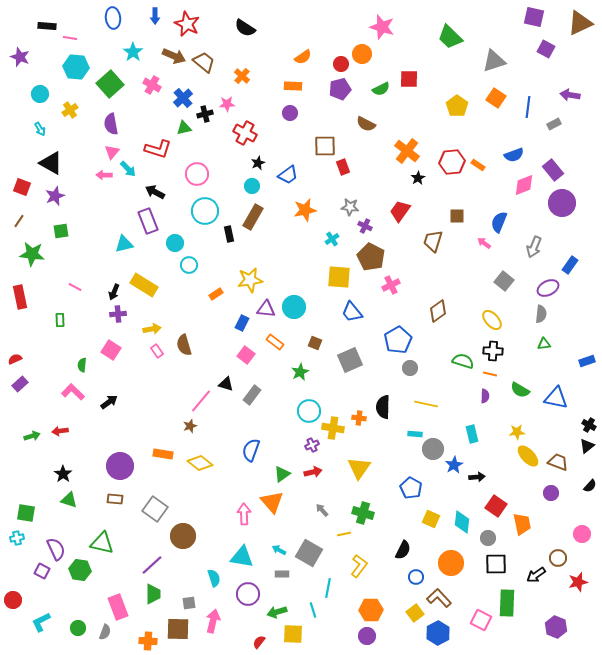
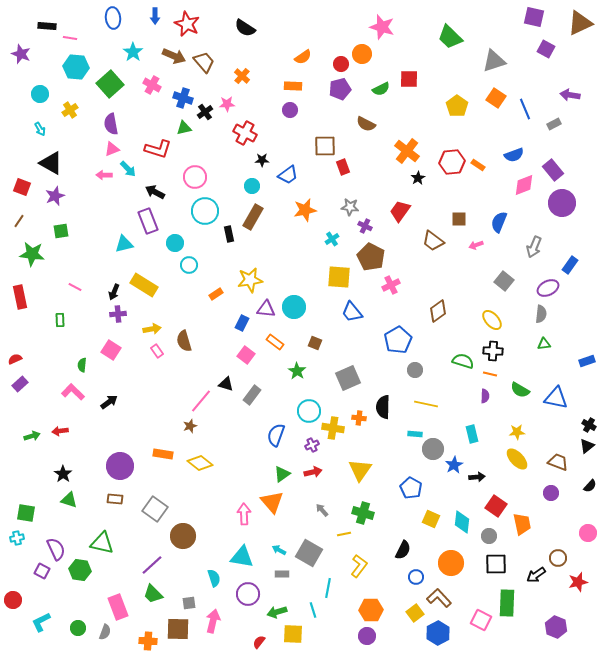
purple star at (20, 57): moved 1 px right, 3 px up
brown trapezoid at (204, 62): rotated 10 degrees clockwise
blue cross at (183, 98): rotated 30 degrees counterclockwise
blue line at (528, 107): moved 3 px left, 2 px down; rotated 30 degrees counterclockwise
purple circle at (290, 113): moved 3 px up
black cross at (205, 114): moved 2 px up; rotated 21 degrees counterclockwise
pink triangle at (112, 152): moved 3 px up; rotated 28 degrees clockwise
black star at (258, 163): moved 4 px right, 3 px up; rotated 24 degrees clockwise
pink circle at (197, 174): moved 2 px left, 3 px down
brown square at (457, 216): moved 2 px right, 3 px down
brown trapezoid at (433, 241): rotated 70 degrees counterclockwise
pink arrow at (484, 243): moved 8 px left, 2 px down; rotated 56 degrees counterclockwise
brown semicircle at (184, 345): moved 4 px up
gray square at (350, 360): moved 2 px left, 18 px down
gray circle at (410, 368): moved 5 px right, 2 px down
green star at (300, 372): moved 3 px left, 1 px up; rotated 12 degrees counterclockwise
blue semicircle at (251, 450): moved 25 px right, 15 px up
yellow ellipse at (528, 456): moved 11 px left, 3 px down
yellow triangle at (359, 468): moved 1 px right, 2 px down
pink circle at (582, 534): moved 6 px right, 1 px up
gray circle at (488, 538): moved 1 px right, 2 px up
green trapezoid at (153, 594): rotated 135 degrees clockwise
